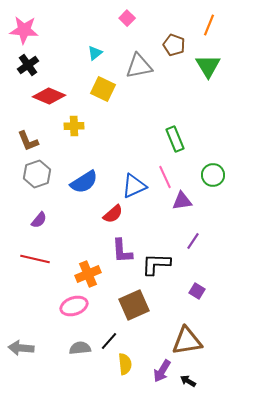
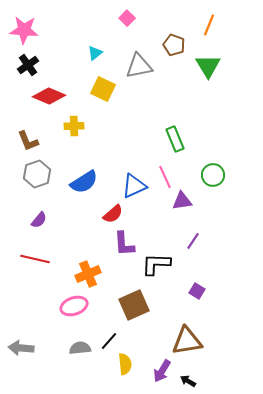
purple L-shape: moved 2 px right, 7 px up
